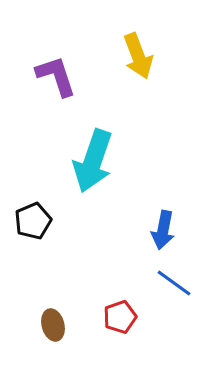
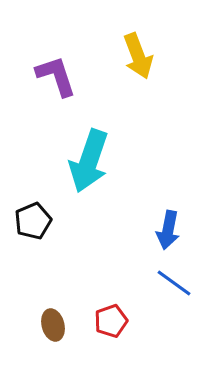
cyan arrow: moved 4 px left
blue arrow: moved 5 px right
red pentagon: moved 9 px left, 4 px down
